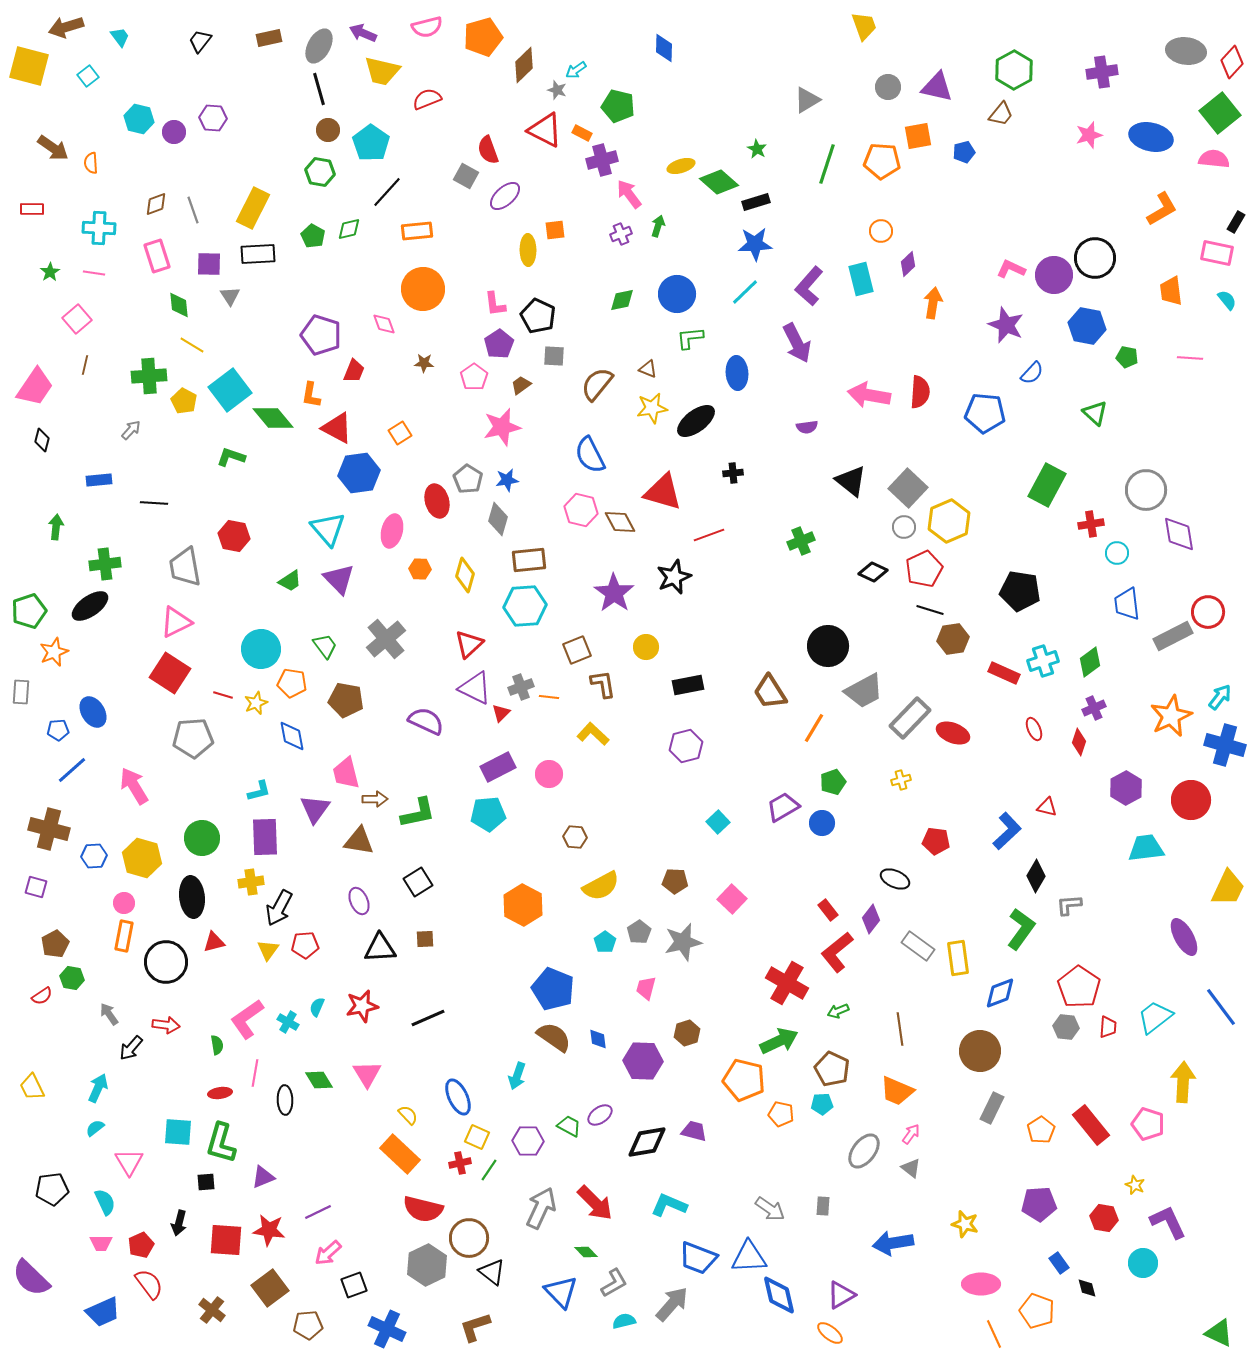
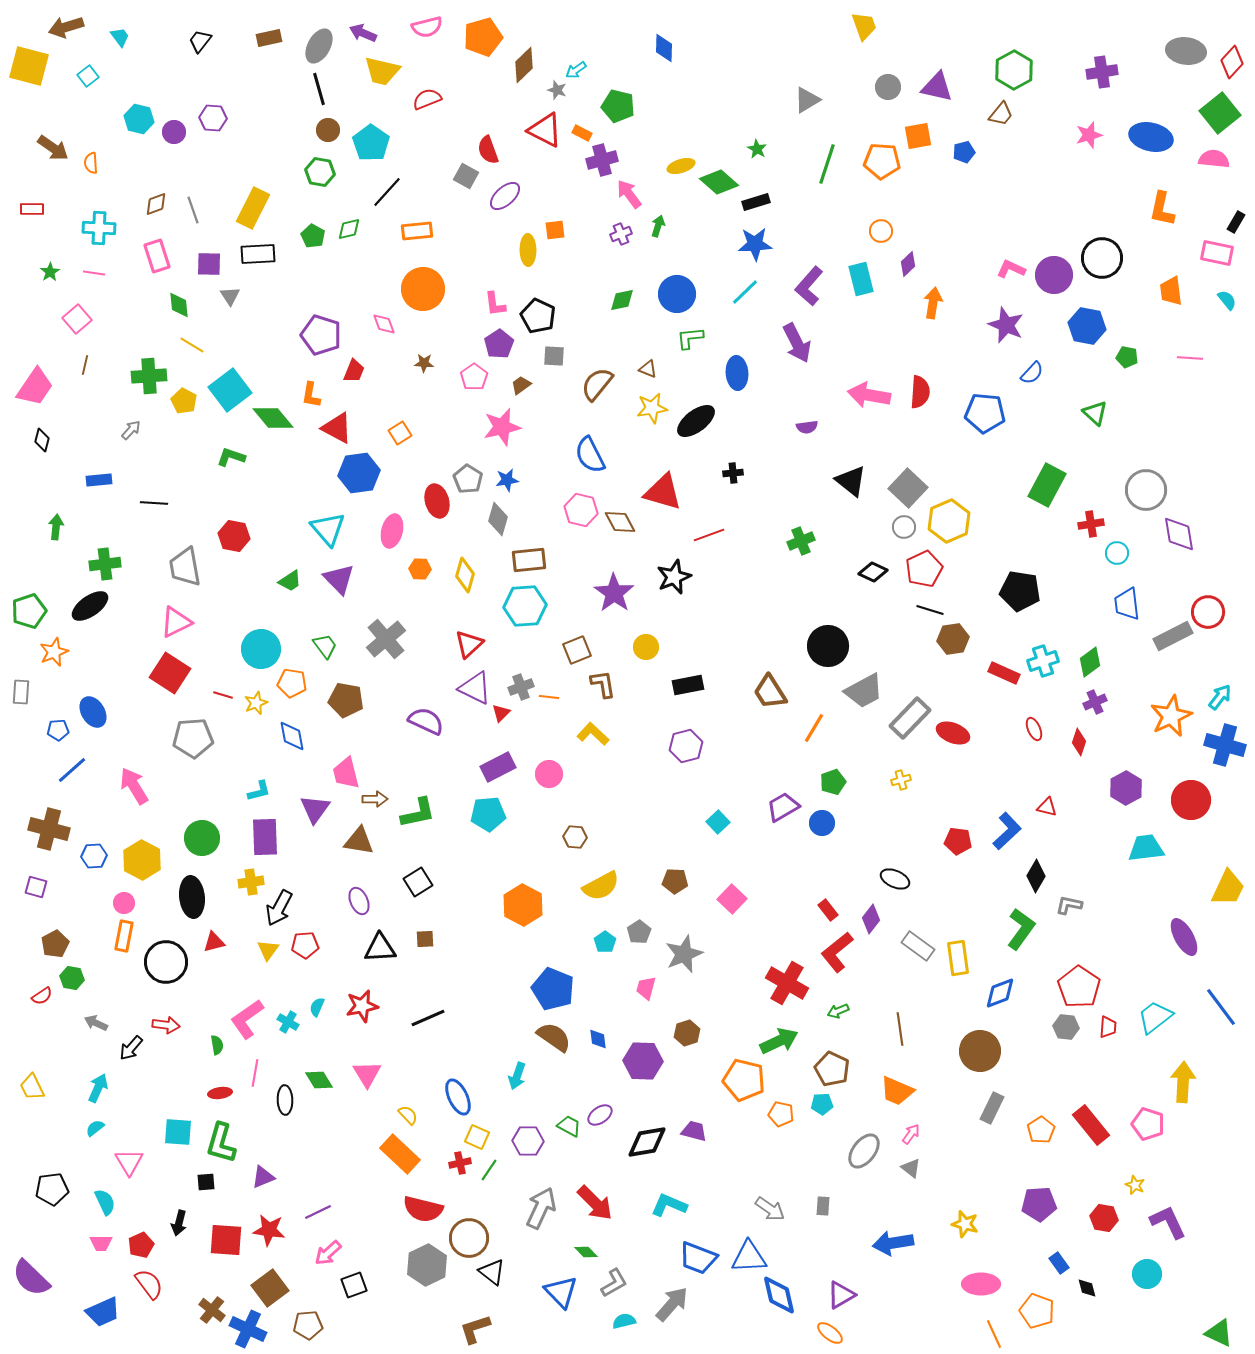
orange L-shape at (1162, 209): rotated 132 degrees clockwise
black circle at (1095, 258): moved 7 px right
purple cross at (1094, 708): moved 1 px right, 6 px up
red pentagon at (936, 841): moved 22 px right
yellow hexagon at (142, 858): moved 2 px down; rotated 12 degrees clockwise
gray L-shape at (1069, 905): rotated 16 degrees clockwise
gray star at (683, 942): moved 1 px right, 12 px down; rotated 9 degrees counterclockwise
gray arrow at (109, 1014): moved 13 px left, 9 px down; rotated 30 degrees counterclockwise
cyan circle at (1143, 1263): moved 4 px right, 11 px down
brown L-shape at (475, 1327): moved 2 px down
blue cross at (387, 1329): moved 139 px left
